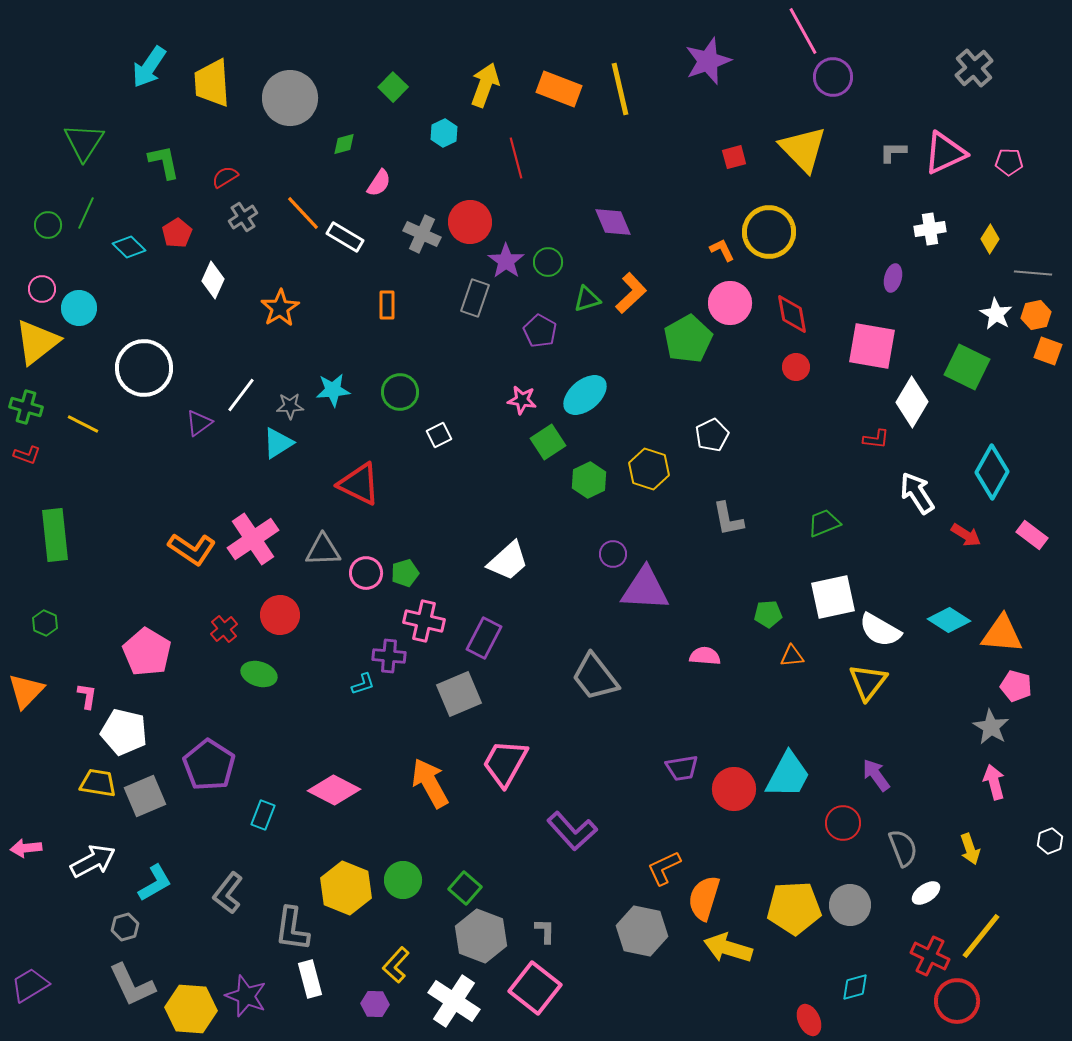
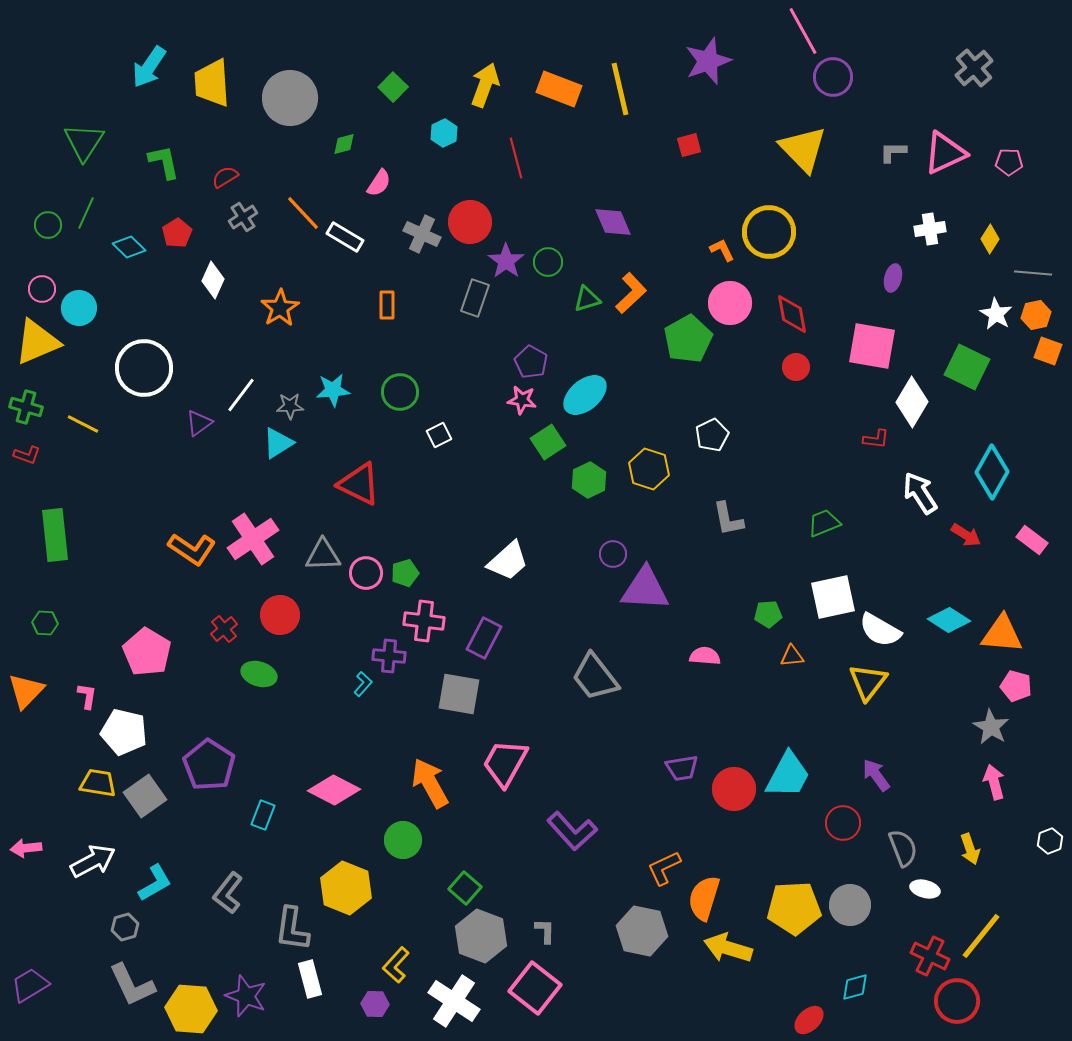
red square at (734, 157): moved 45 px left, 12 px up
purple pentagon at (540, 331): moved 9 px left, 31 px down
yellow triangle at (37, 342): rotated 15 degrees clockwise
white arrow at (917, 493): moved 3 px right
pink rectangle at (1032, 535): moved 5 px down
gray triangle at (323, 550): moved 5 px down
pink cross at (424, 621): rotated 6 degrees counterclockwise
green hexagon at (45, 623): rotated 20 degrees counterclockwise
cyan L-shape at (363, 684): rotated 30 degrees counterclockwise
gray square at (459, 694): rotated 33 degrees clockwise
gray square at (145, 796): rotated 12 degrees counterclockwise
green circle at (403, 880): moved 40 px up
white ellipse at (926, 893): moved 1 px left, 4 px up; rotated 48 degrees clockwise
red ellipse at (809, 1020): rotated 72 degrees clockwise
